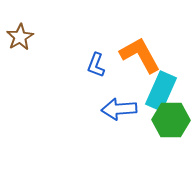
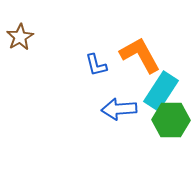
blue L-shape: rotated 35 degrees counterclockwise
cyan rectangle: rotated 9 degrees clockwise
